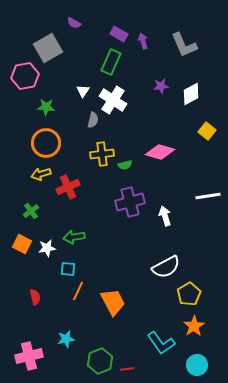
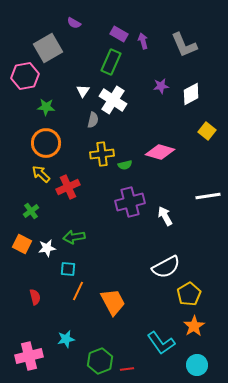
yellow arrow: rotated 60 degrees clockwise
white arrow: rotated 12 degrees counterclockwise
